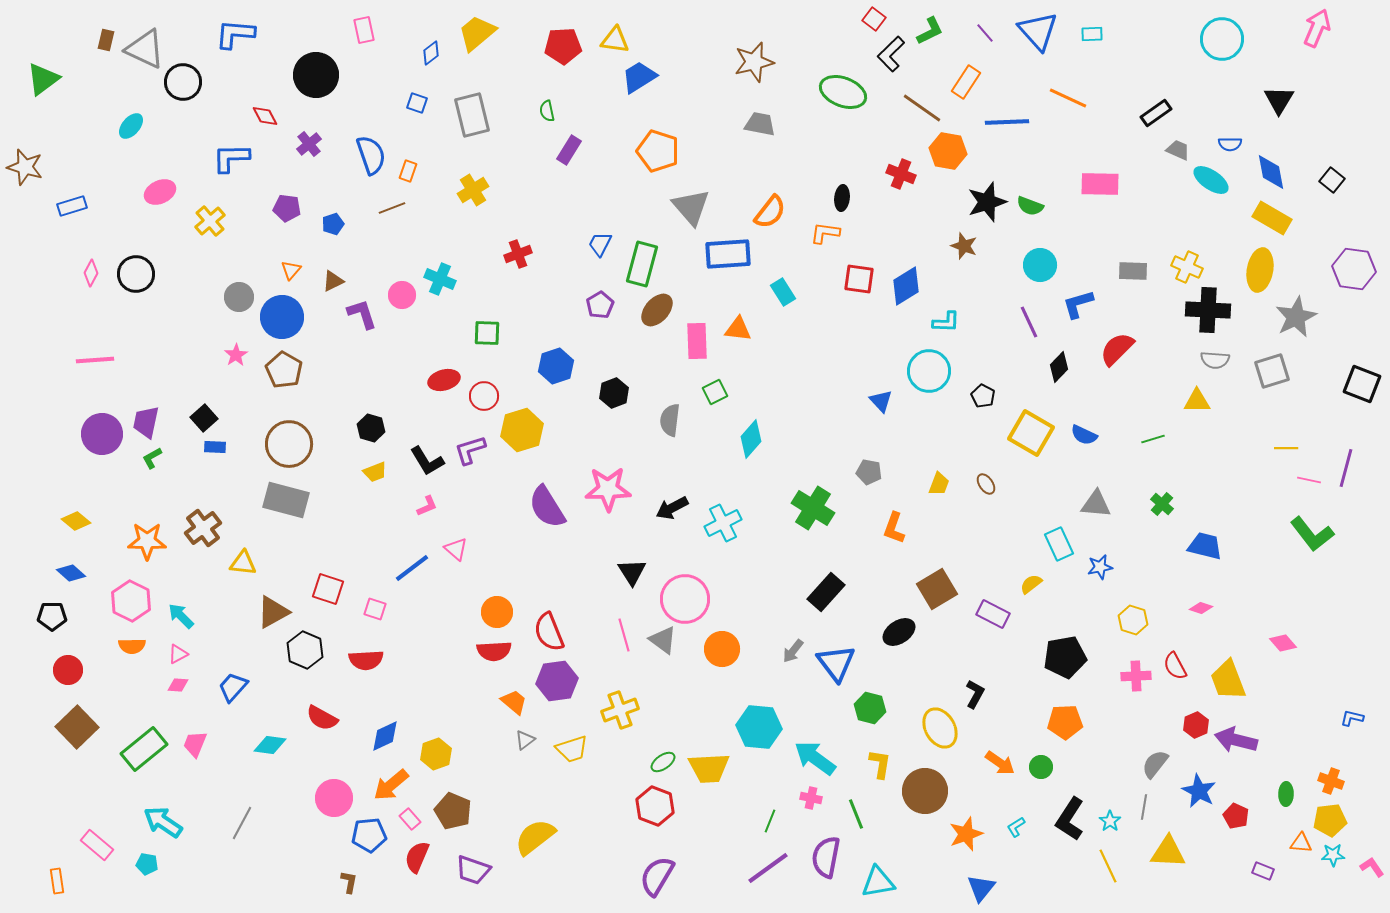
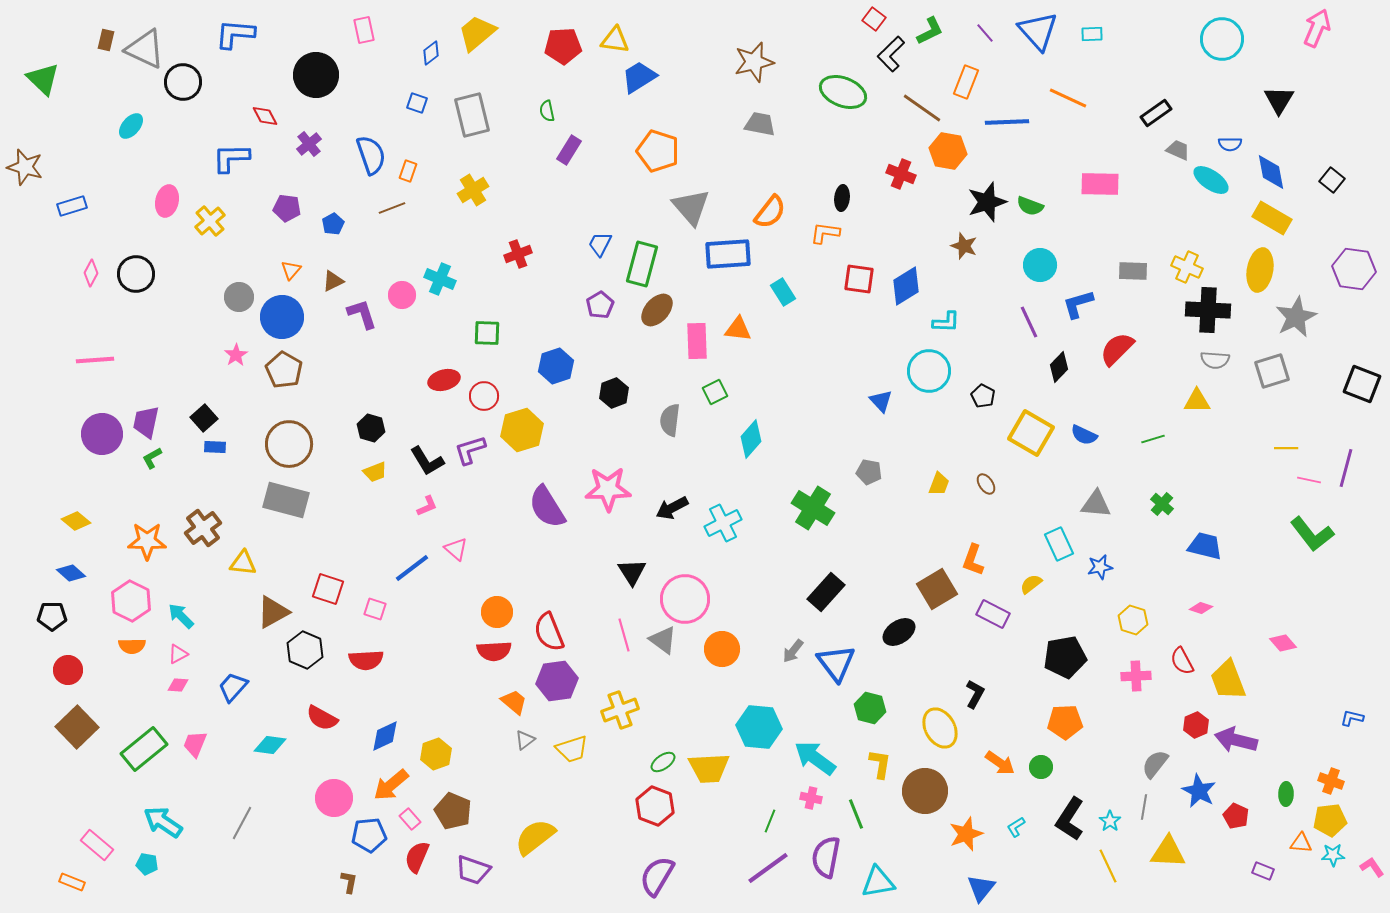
green triangle at (43, 79): rotated 39 degrees counterclockwise
orange rectangle at (966, 82): rotated 12 degrees counterclockwise
pink ellipse at (160, 192): moved 7 px right, 9 px down; rotated 52 degrees counterclockwise
blue pentagon at (333, 224): rotated 10 degrees counterclockwise
orange L-shape at (894, 528): moved 79 px right, 32 px down
red semicircle at (1175, 666): moved 7 px right, 5 px up
orange rectangle at (57, 881): moved 15 px right, 1 px down; rotated 60 degrees counterclockwise
